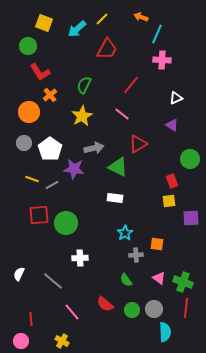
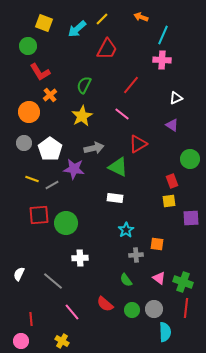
cyan line at (157, 34): moved 6 px right, 1 px down
cyan star at (125, 233): moved 1 px right, 3 px up
